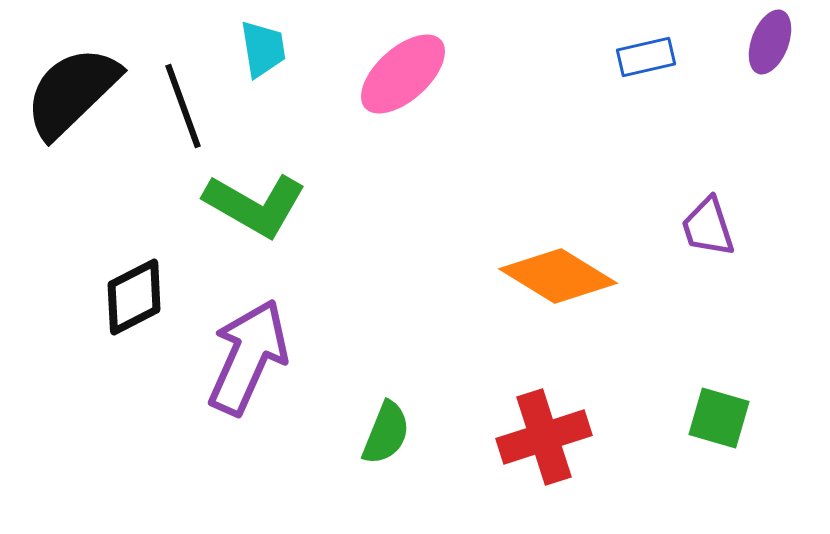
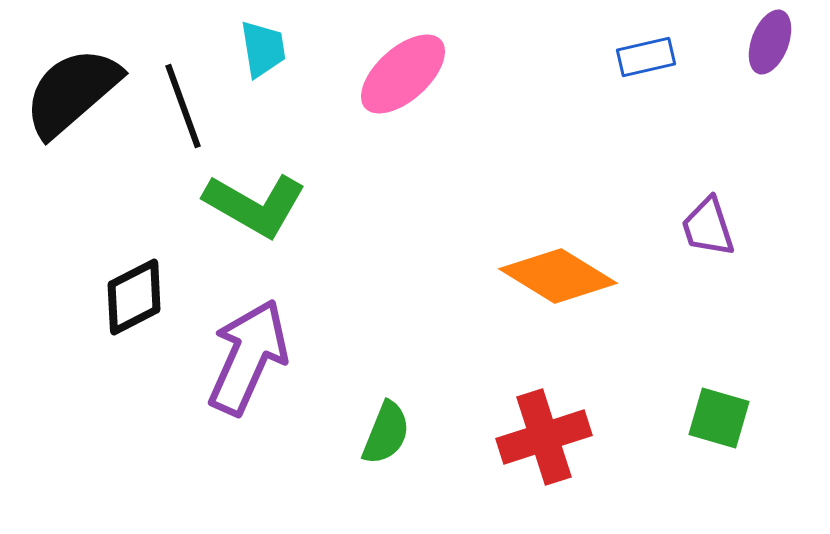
black semicircle: rotated 3 degrees clockwise
